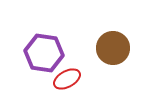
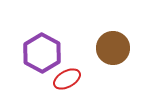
purple hexagon: moved 2 px left; rotated 21 degrees clockwise
